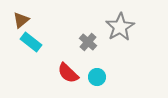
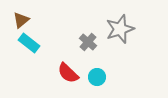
gray star: moved 2 px down; rotated 12 degrees clockwise
cyan rectangle: moved 2 px left, 1 px down
